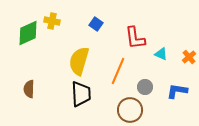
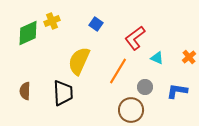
yellow cross: rotated 35 degrees counterclockwise
red L-shape: rotated 60 degrees clockwise
cyan triangle: moved 4 px left, 4 px down
yellow semicircle: rotated 8 degrees clockwise
orange line: rotated 8 degrees clockwise
brown semicircle: moved 4 px left, 2 px down
black trapezoid: moved 18 px left, 1 px up
brown circle: moved 1 px right
